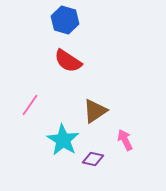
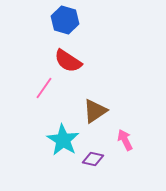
pink line: moved 14 px right, 17 px up
